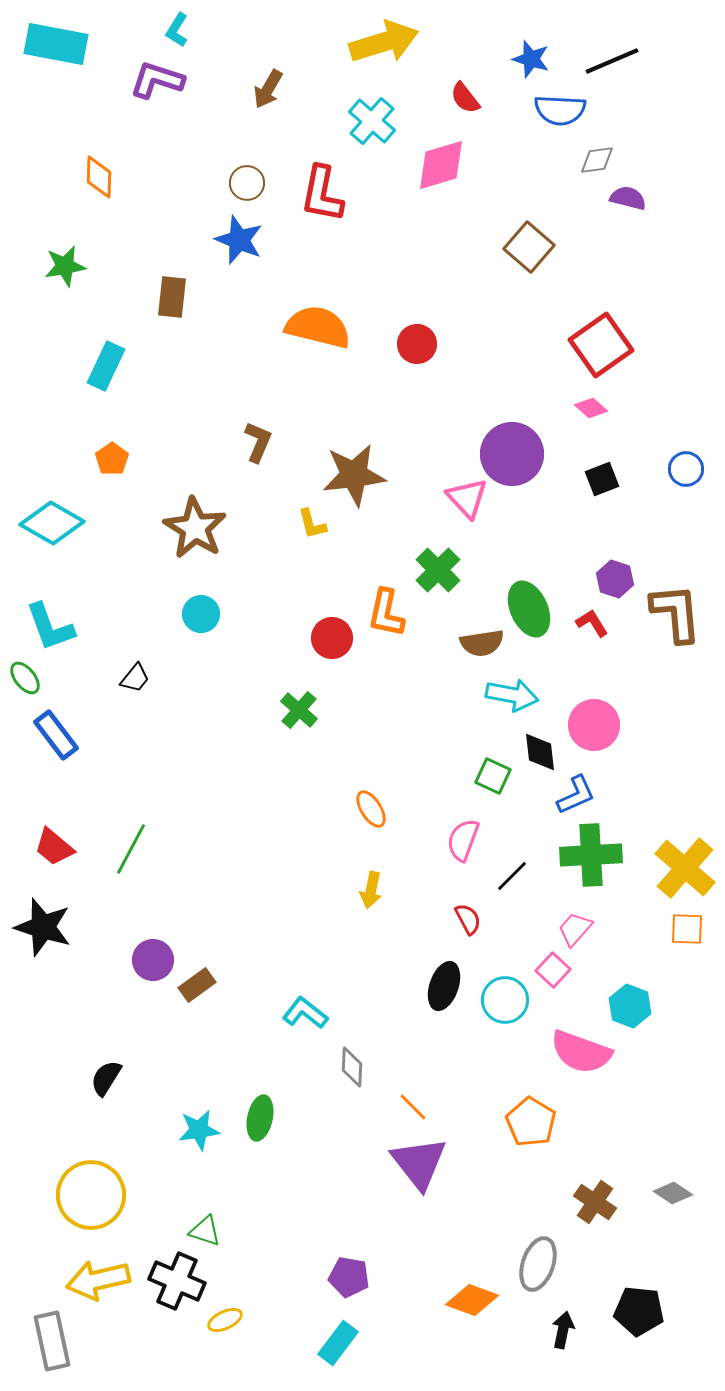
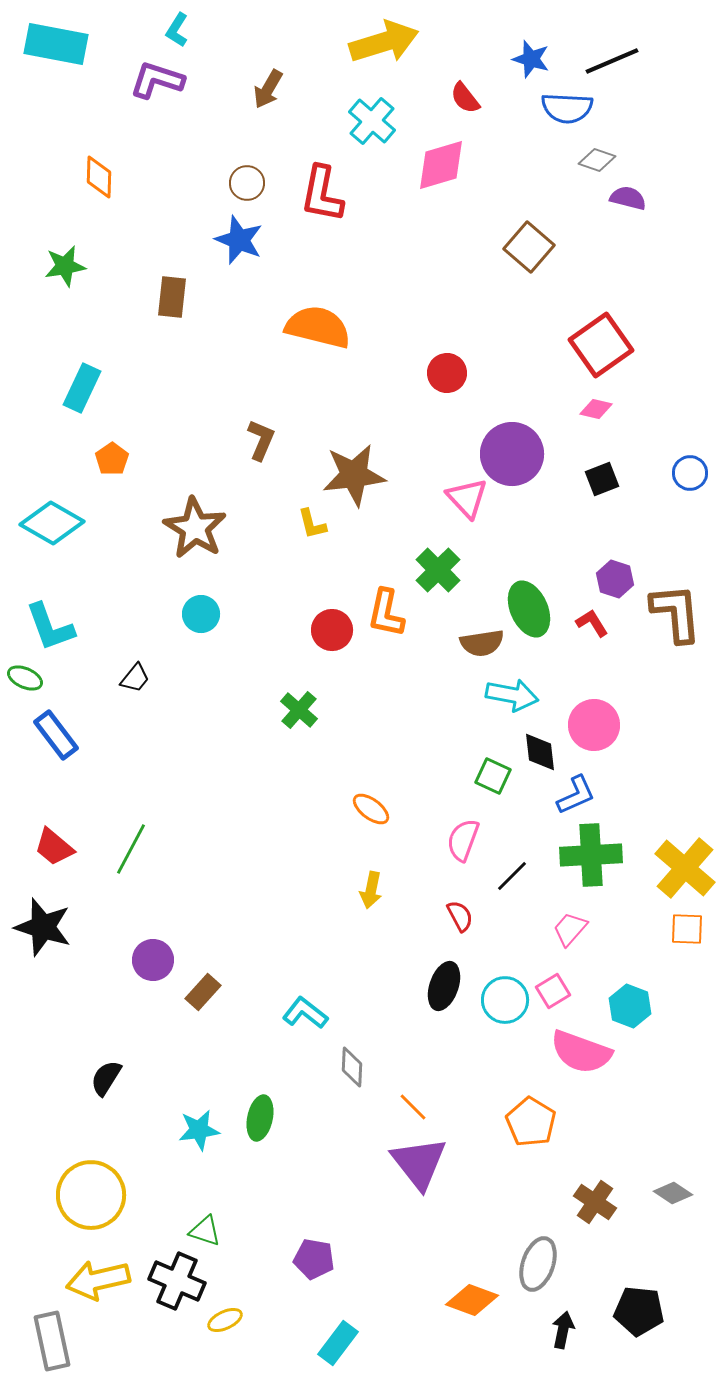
blue semicircle at (560, 110): moved 7 px right, 2 px up
gray diamond at (597, 160): rotated 27 degrees clockwise
red circle at (417, 344): moved 30 px right, 29 px down
cyan rectangle at (106, 366): moved 24 px left, 22 px down
pink diamond at (591, 408): moved 5 px right, 1 px down; rotated 28 degrees counterclockwise
brown L-shape at (258, 442): moved 3 px right, 2 px up
blue circle at (686, 469): moved 4 px right, 4 px down
red circle at (332, 638): moved 8 px up
green ellipse at (25, 678): rotated 28 degrees counterclockwise
orange ellipse at (371, 809): rotated 21 degrees counterclockwise
red semicircle at (468, 919): moved 8 px left, 3 px up
pink trapezoid at (575, 929): moved 5 px left
pink square at (553, 970): moved 21 px down; rotated 16 degrees clockwise
brown rectangle at (197, 985): moved 6 px right, 7 px down; rotated 12 degrees counterclockwise
purple pentagon at (349, 1277): moved 35 px left, 18 px up
